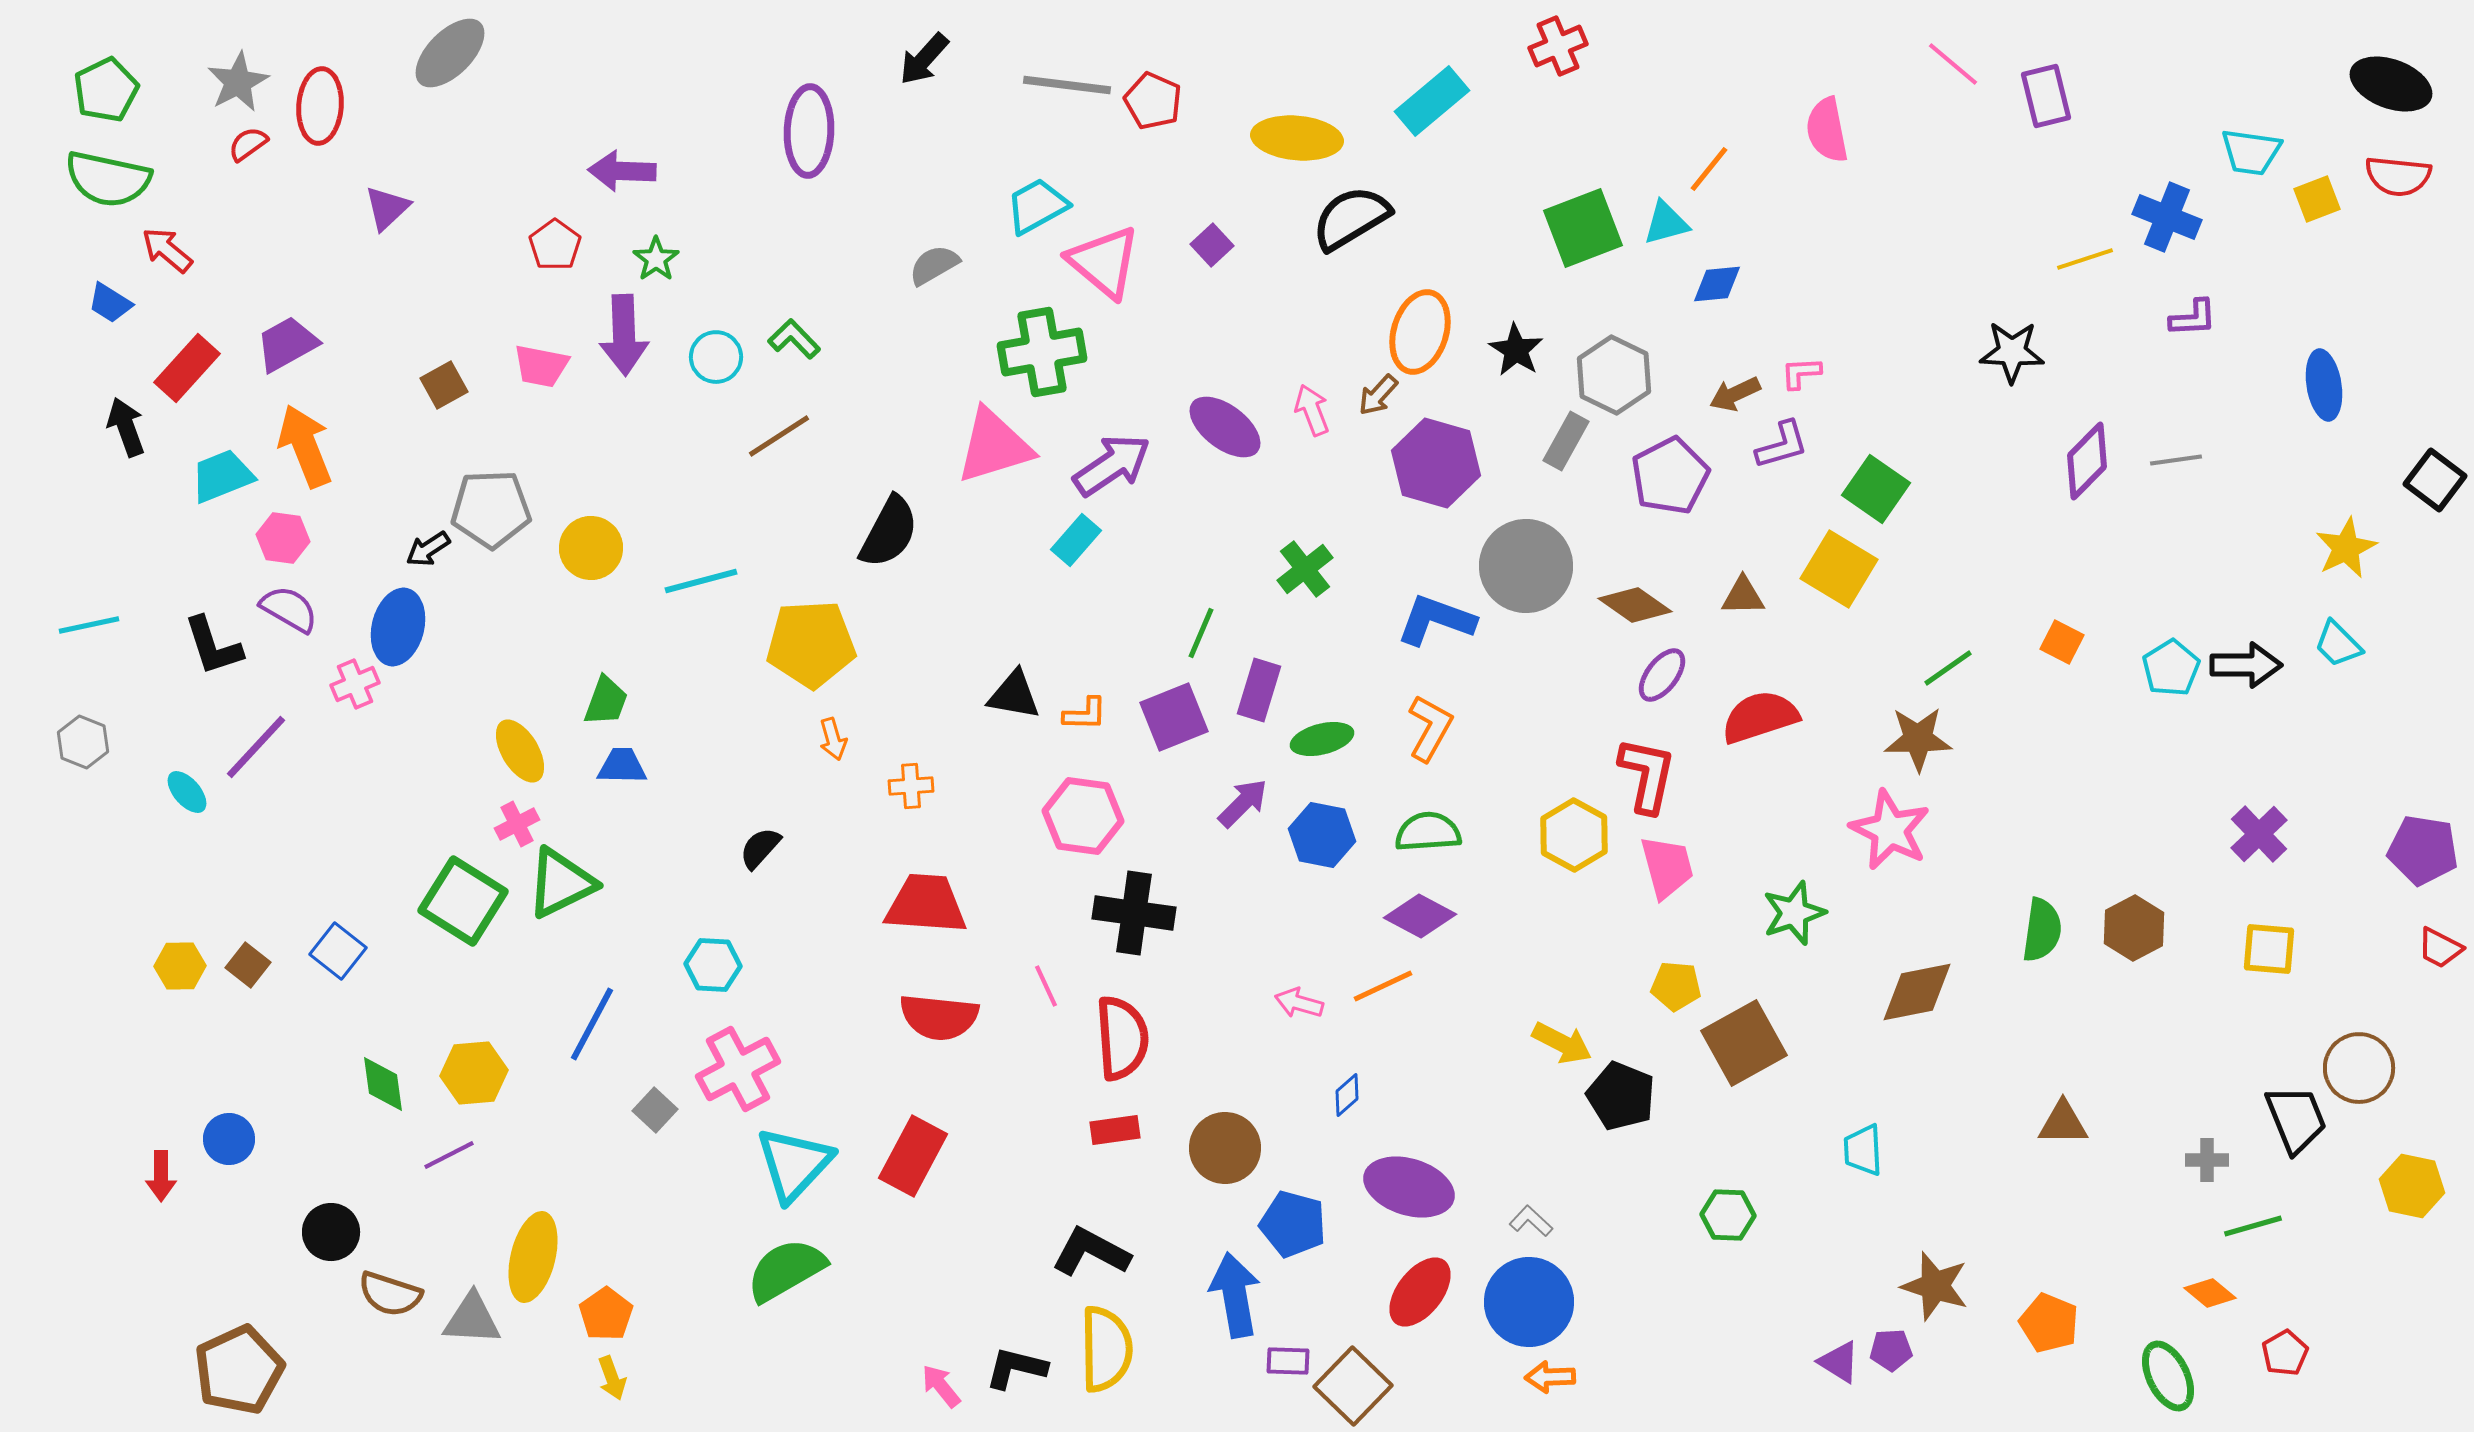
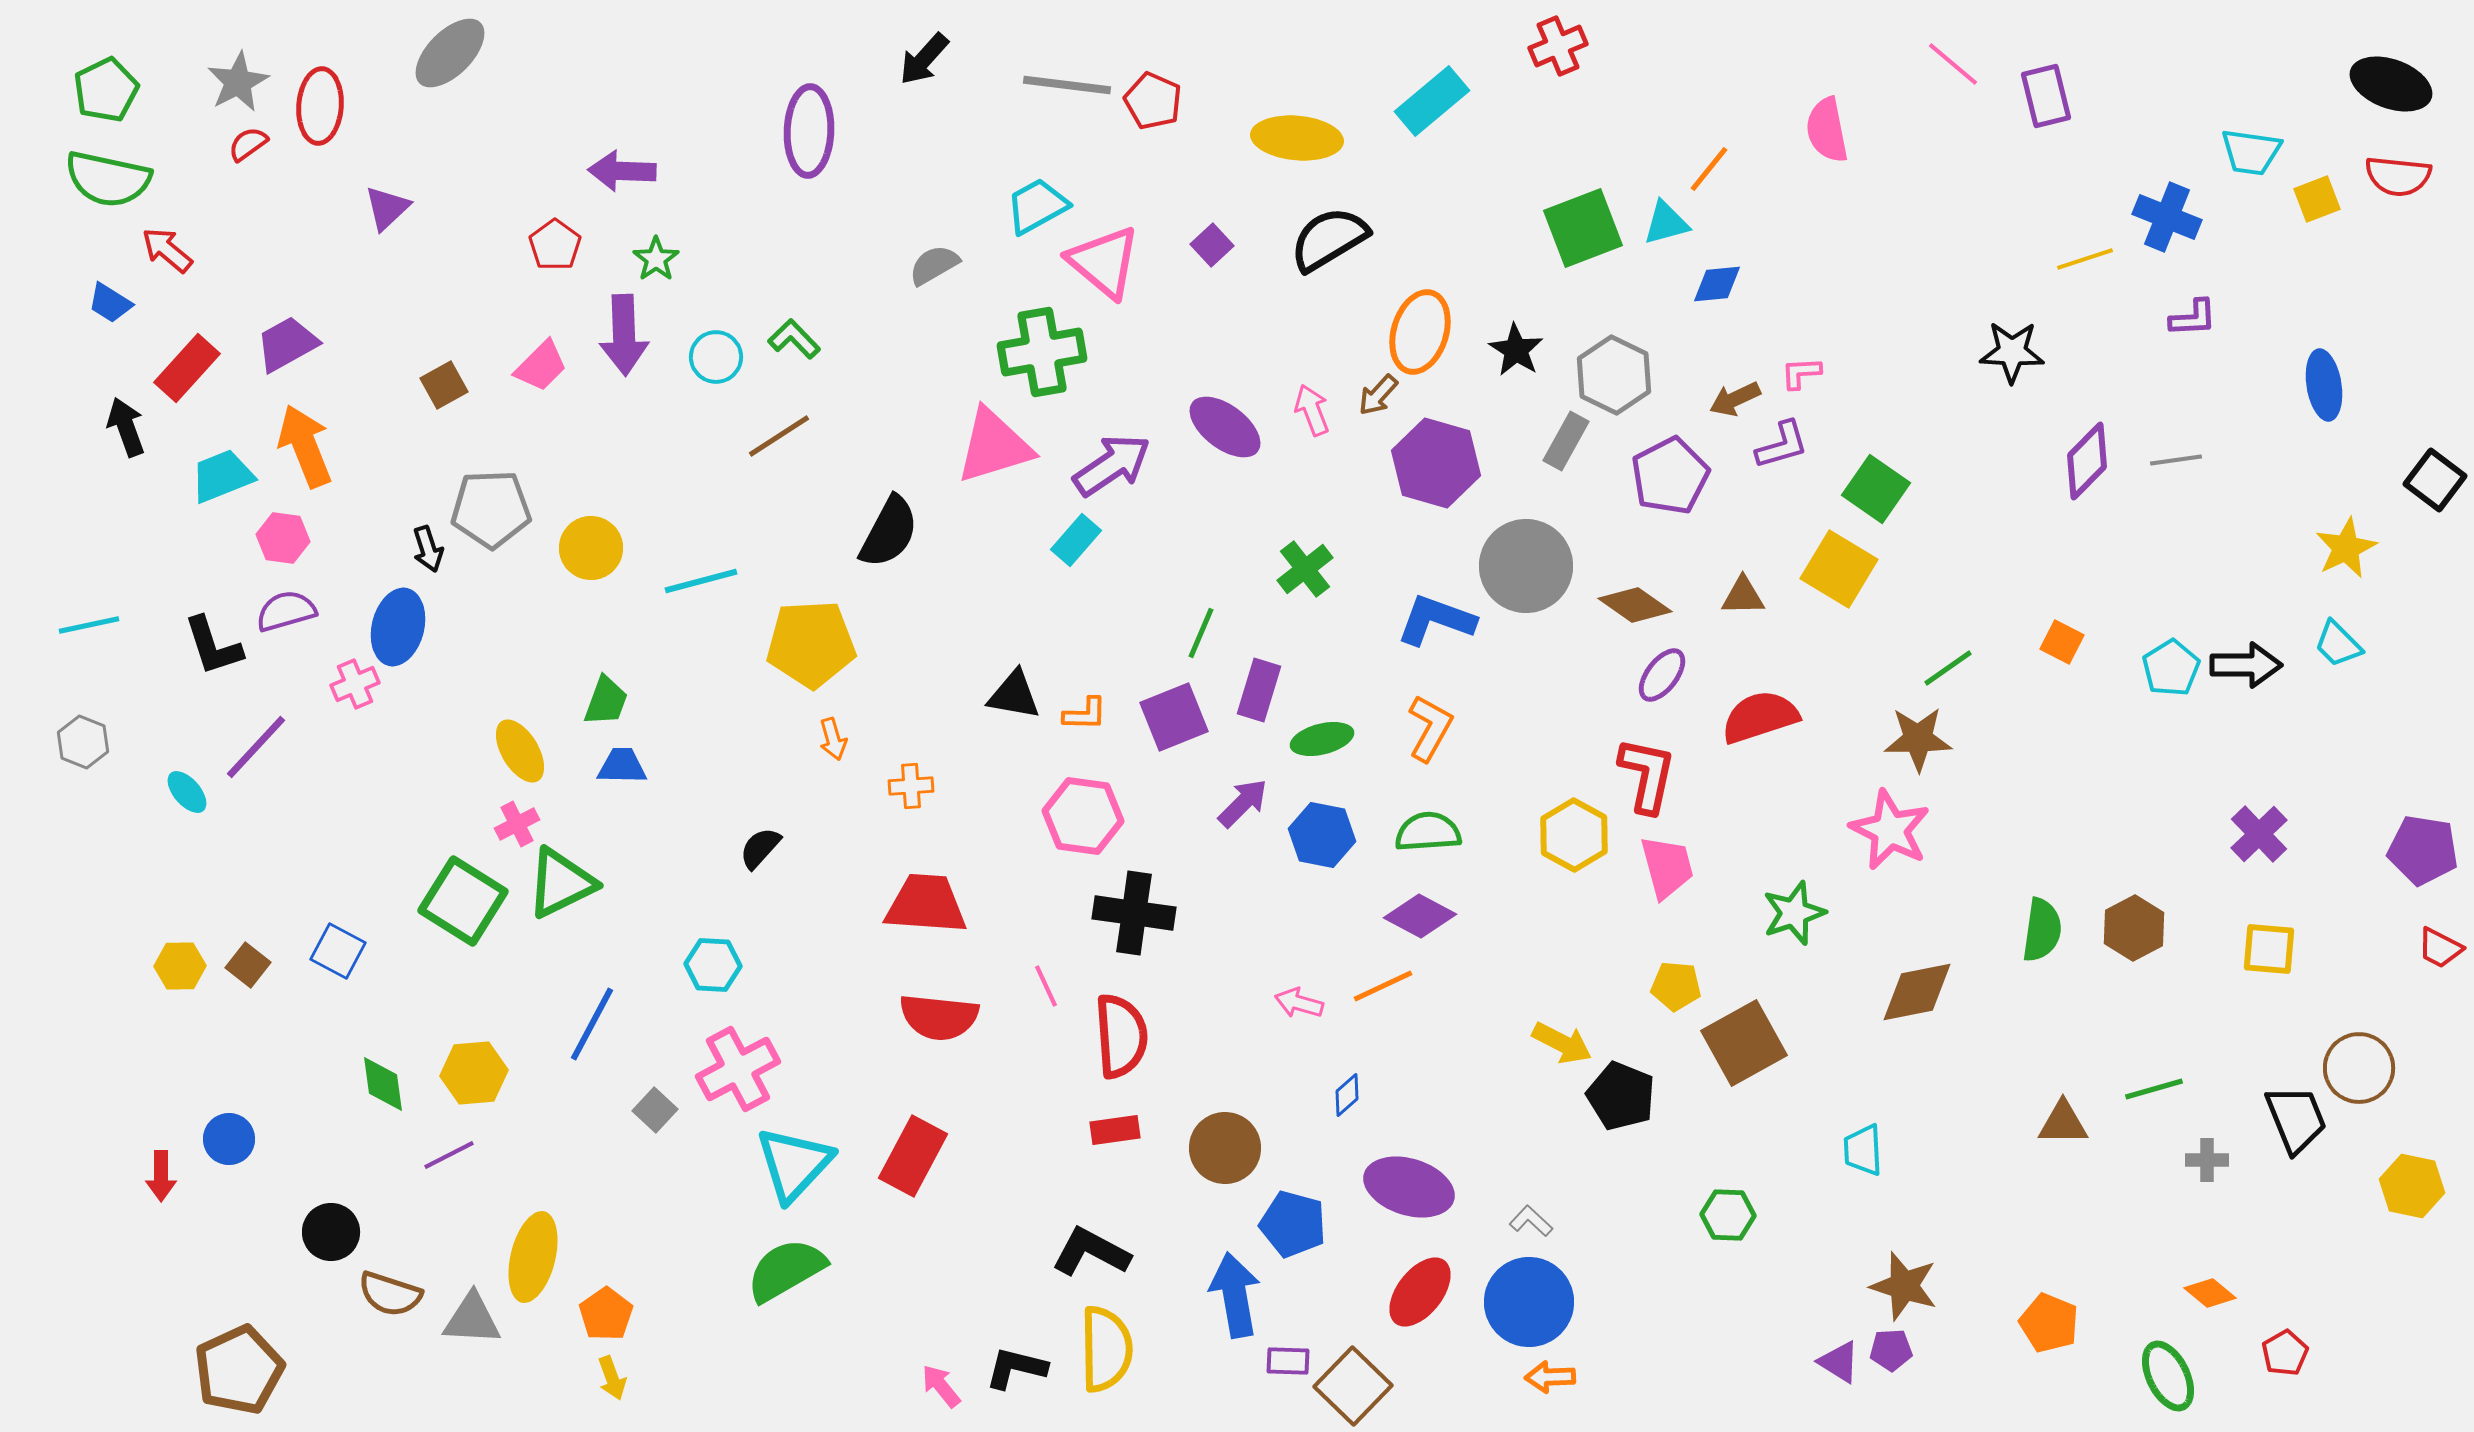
black semicircle at (1351, 218): moved 22 px left, 21 px down
pink trapezoid at (541, 366): rotated 56 degrees counterclockwise
brown arrow at (1735, 394): moved 5 px down
black arrow at (428, 549): rotated 75 degrees counterclockwise
purple semicircle at (289, 609): moved 3 px left, 2 px down; rotated 46 degrees counterclockwise
blue square at (338, 951): rotated 10 degrees counterclockwise
red semicircle at (1122, 1038): moved 1 px left, 2 px up
green line at (2253, 1226): moved 99 px left, 137 px up
brown star at (1935, 1286): moved 31 px left
